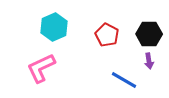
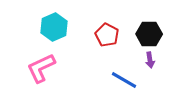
purple arrow: moved 1 px right, 1 px up
